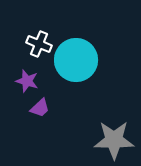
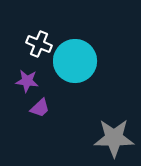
cyan circle: moved 1 px left, 1 px down
purple star: rotated 10 degrees counterclockwise
gray star: moved 2 px up
